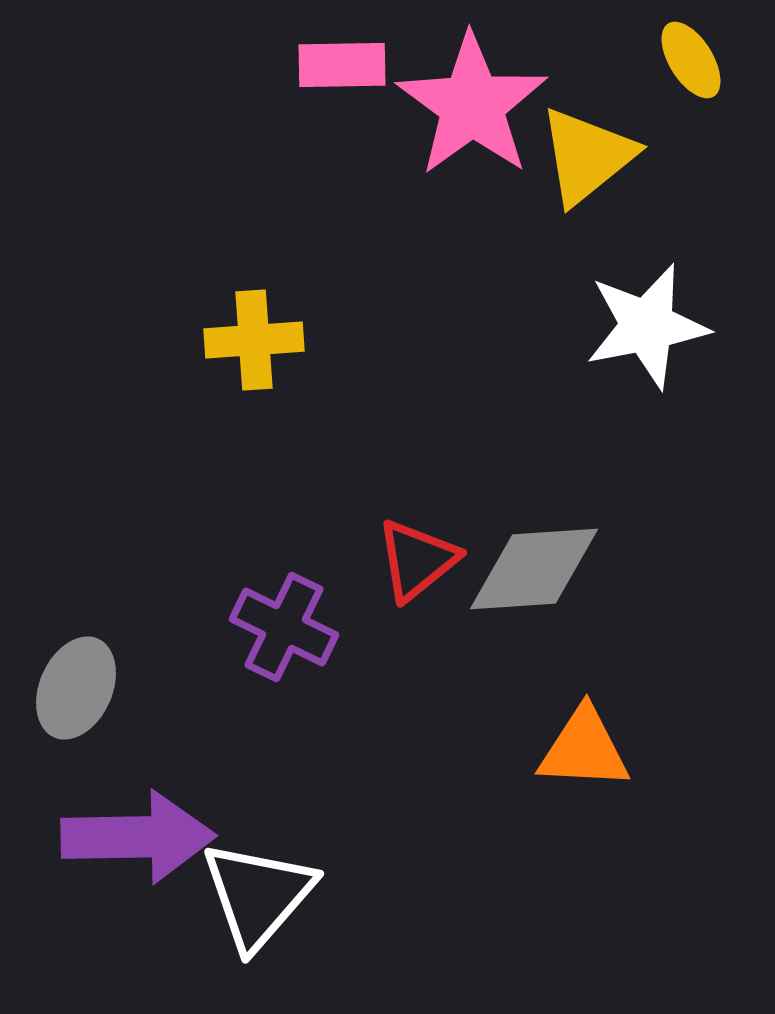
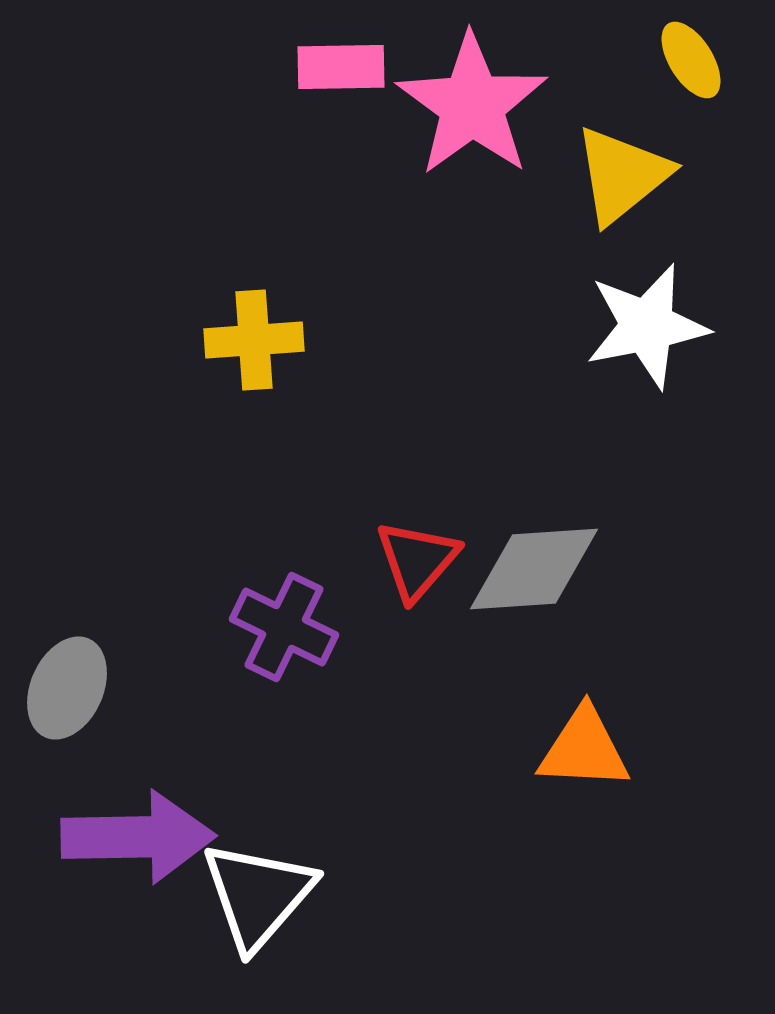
pink rectangle: moved 1 px left, 2 px down
yellow triangle: moved 35 px right, 19 px down
red triangle: rotated 10 degrees counterclockwise
gray ellipse: moved 9 px left
